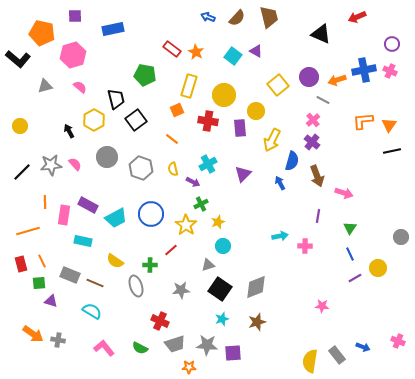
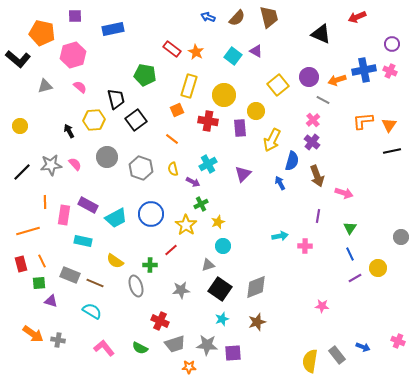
yellow hexagon at (94, 120): rotated 25 degrees clockwise
